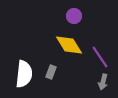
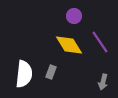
purple line: moved 15 px up
